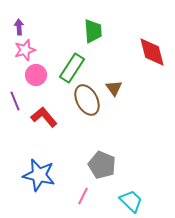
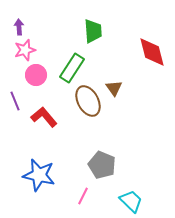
brown ellipse: moved 1 px right, 1 px down
